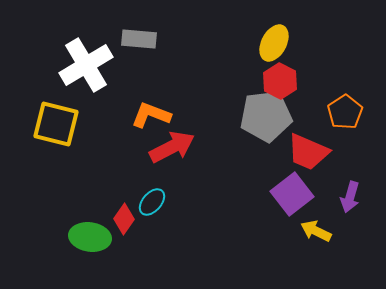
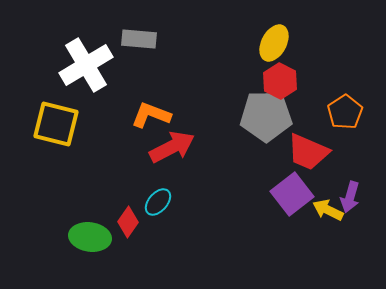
gray pentagon: rotated 6 degrees clockwise
cyan ellipse: moved 6 px right
red diamond: moved 4 px right, 3 px down
yellow arrow: moved 12 px right, 21 px up
